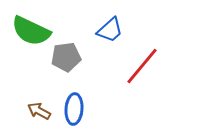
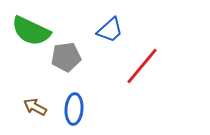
brown arrow: moved 4 px left, 4 px up
